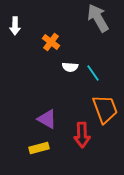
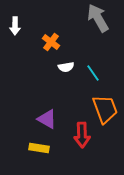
white semicircle: moved 4 px left; rotated 14 degrees counterclockwise
yellow rectangle: rotated 24 degrees clockwise
